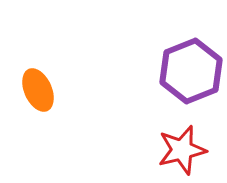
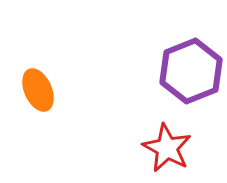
red star: moved 15 px left, 2 px up; rotated 30 degrees counterclockwise
